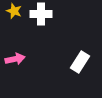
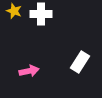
pink arrow: moved 14 px right, 12 px down
